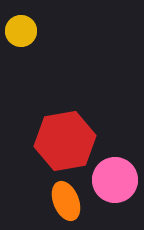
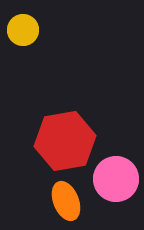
yellow circle: moved 2 px right, 1 px up
pink circle: moved 1 px right, 1 px up
